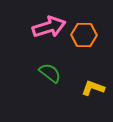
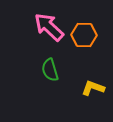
pink arrow: rotated 120 degrees counterclockwise
green semicircle: moved 3 px up; rotated 145 degrees counterclockwise
